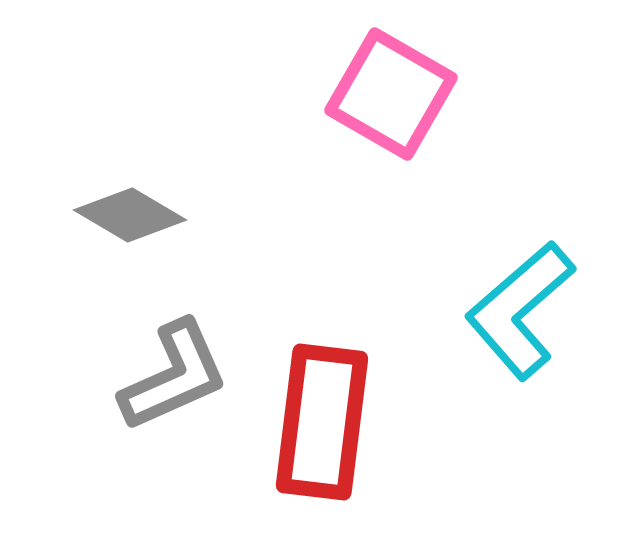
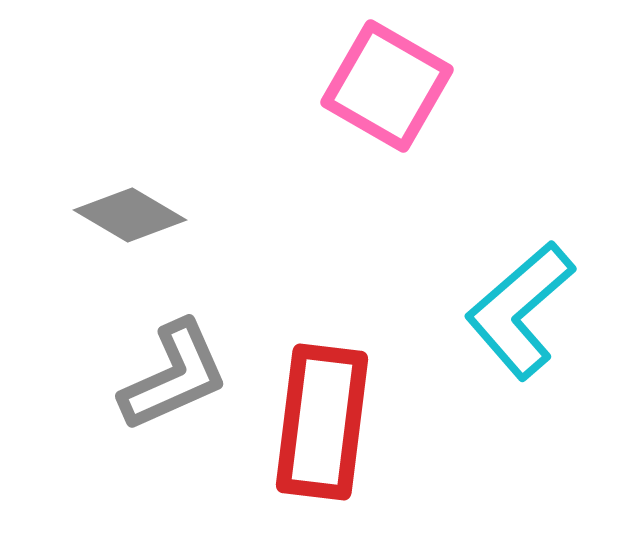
pink square: moved 4 px left, 8 px up
